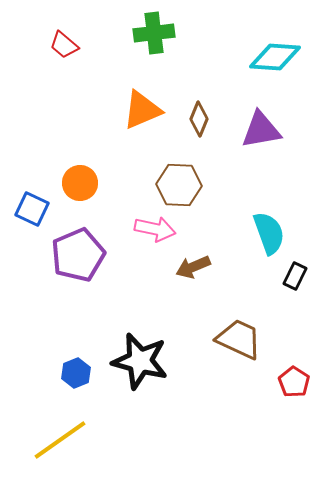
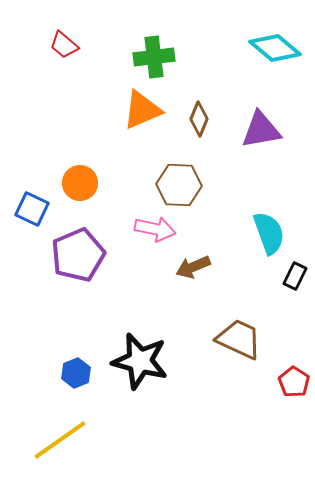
green cross: moved 24 px down
cyan diamond: moved 9 px up; rotated 36 degrees clockwise
